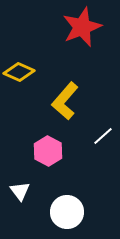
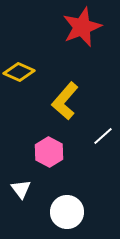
pink hexagon: moved 1 px right, 1 px down
white triangle: moved 1 px right, 2 px up
